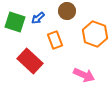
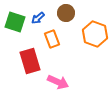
brown circle: moved 1 px left, 2 px down
orange rectangle: moved 3 px left, 1 px up
red rectangle: rotated 30 degrees clockwise
pink arrow: moved 26 px left, 7 px down
